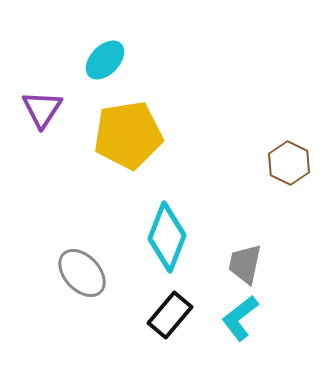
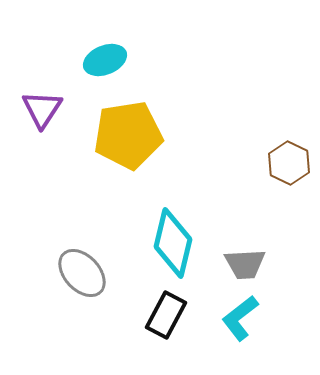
cyan ellipse: rotated 24 degrees clockwise
cyan diamond: moved 6 px right, 6 px down; rotated 8 degrees counterclockwise
gray trapezoid: rotated 105 degrees counterclockwise
black rectangle: moved 4 px left; rotated 12 degrees counterclockwise
